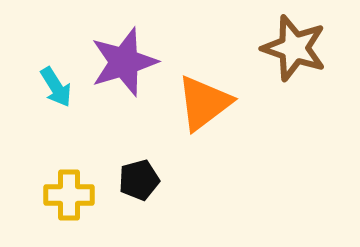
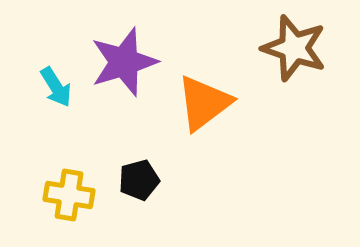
yellow cross: rotated 9 degrees clockwise
